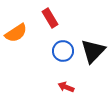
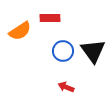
red rectangle: rotated 60 degrees counterclockwise
orange semicircle: moved 4 px right, 2 px up
black triangle: rotated 20 degrees counterclockwise
